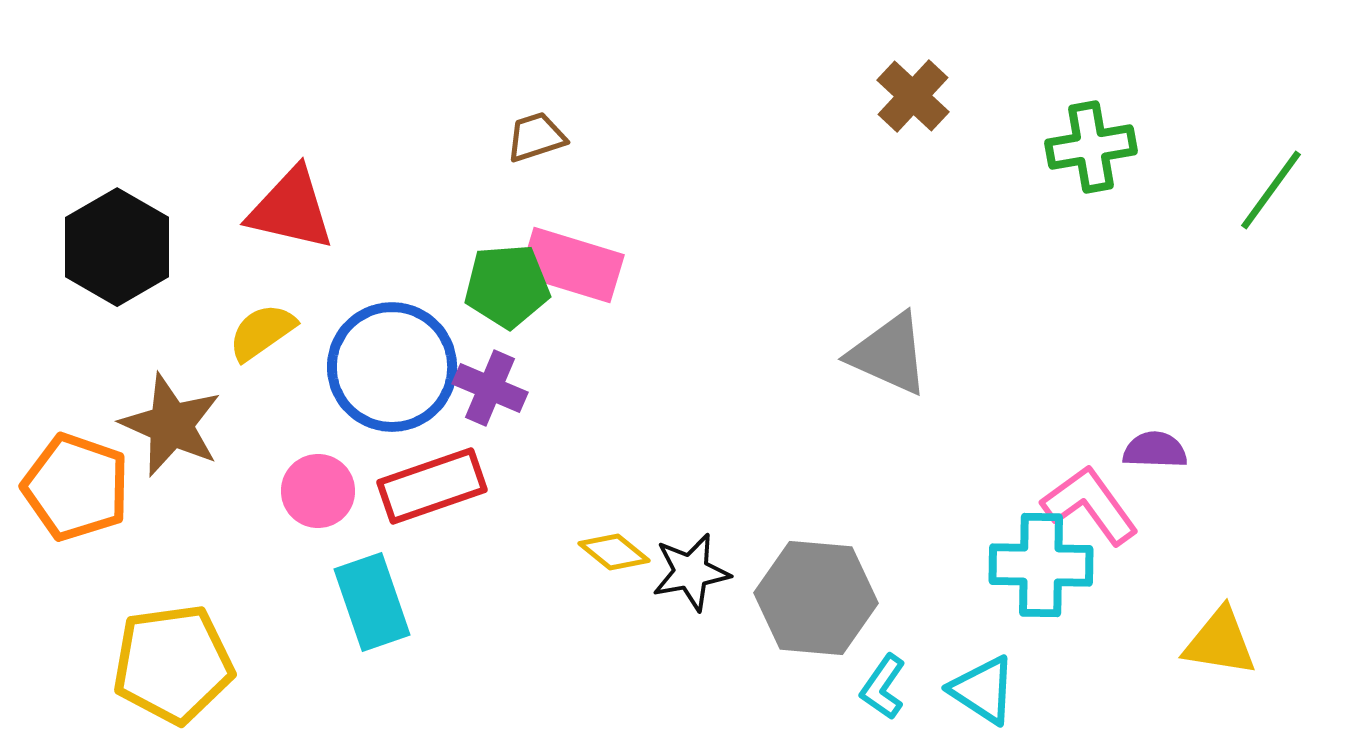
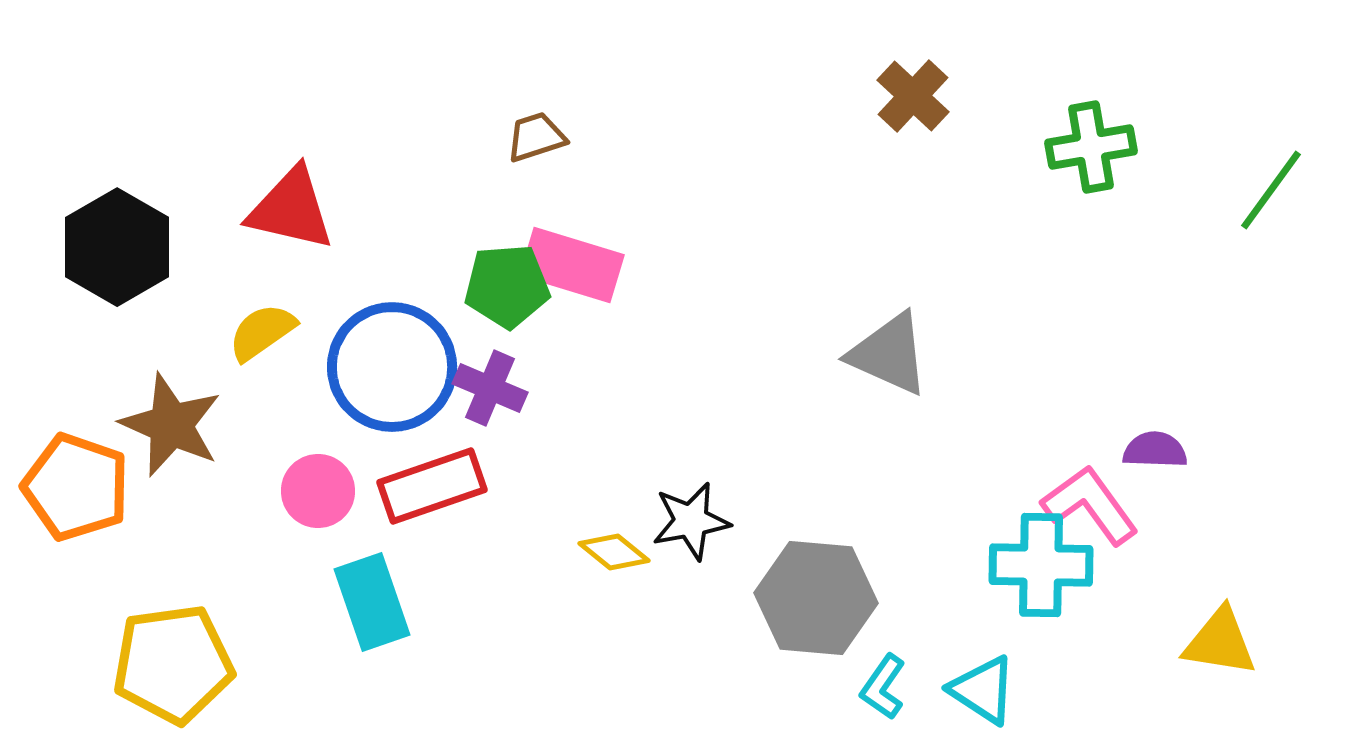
black star: moved 51 px up
